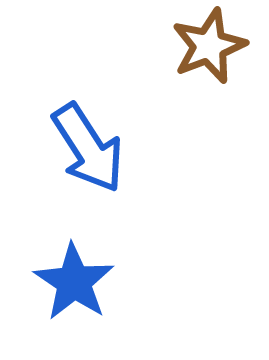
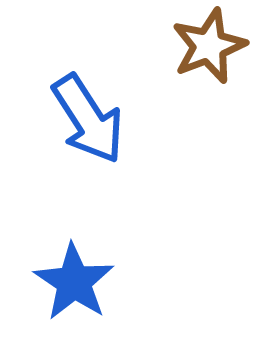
blue arrow: moved 29 px up
